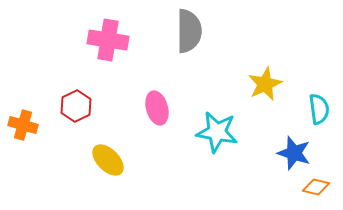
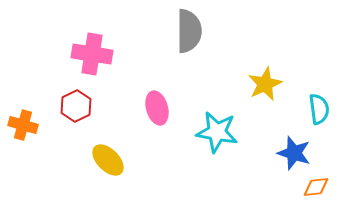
pink cross: moved 16 px left, 14 px down
orange diamond: rotated 20 degrees counterclockwise
